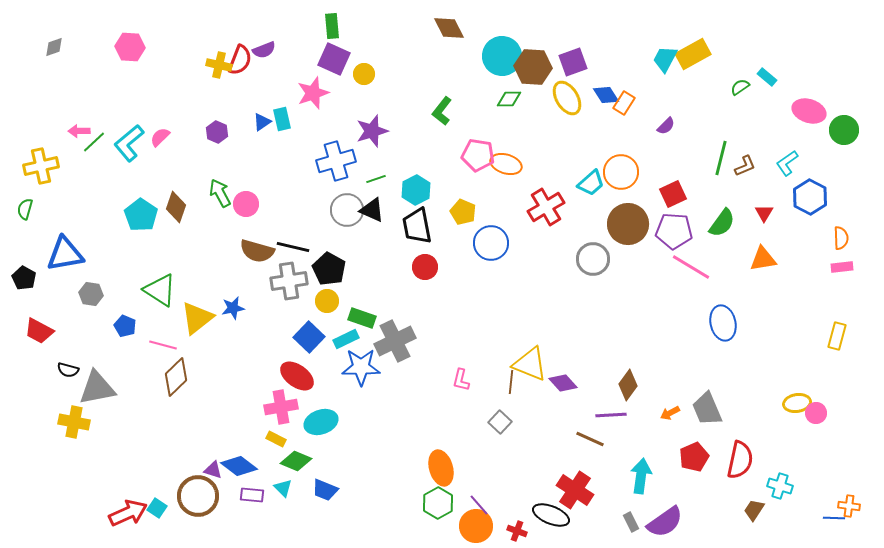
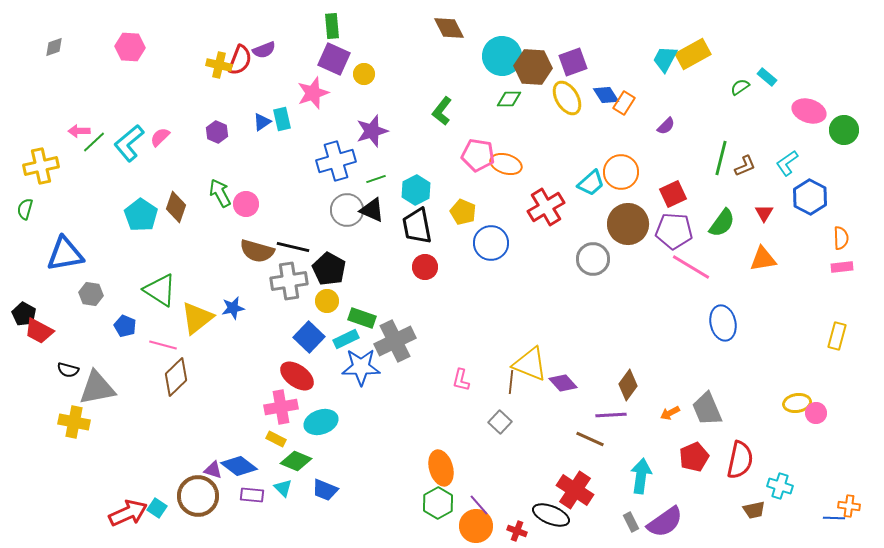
black pentagon at (24, 278): moved 36 px down
brown trapezoid at (754, 510): rotated 135 degrees counterclockwise
